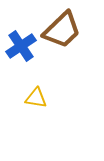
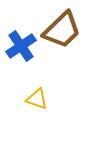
yellow triangle: moved 1 px right, 1 px down; rotated 10 degrees clockwise
